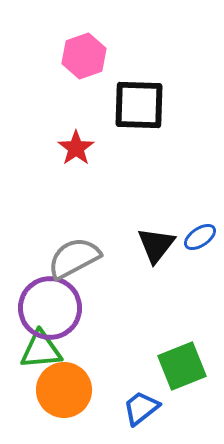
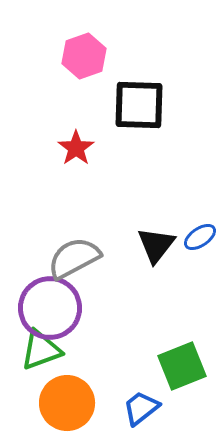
green triangle: rotated 15 degrees counterclockwise
orange circle: moved 3 px right, 13 px down
